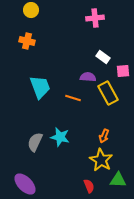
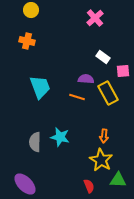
pink cross: rotated 36 degrees counterclockwise
purple semicircle: moved 2 px left, 2 px down
orange line: moved 4 px right, 1 px up
orange arrow: rotated 16 degrees counterclockwise
gray semicircle: rotated 24 degrees counterclockwise
